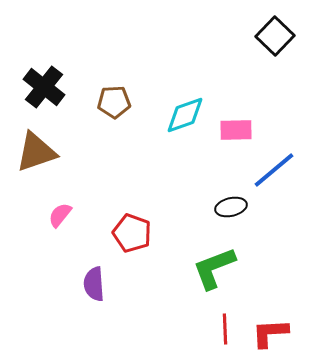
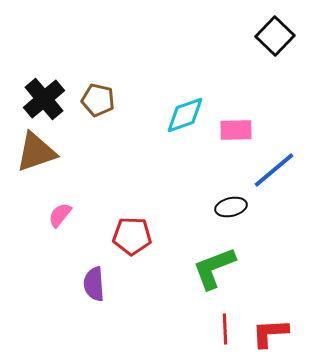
black cross: moved 12 px down; rotated 12 degrees clockwise
brown pentagon: moved 16 px left, 2 px up; rotated 16 degrees clockwise
red pentagon: moved 3 px down; rotated 18 degrees counterclockwise
